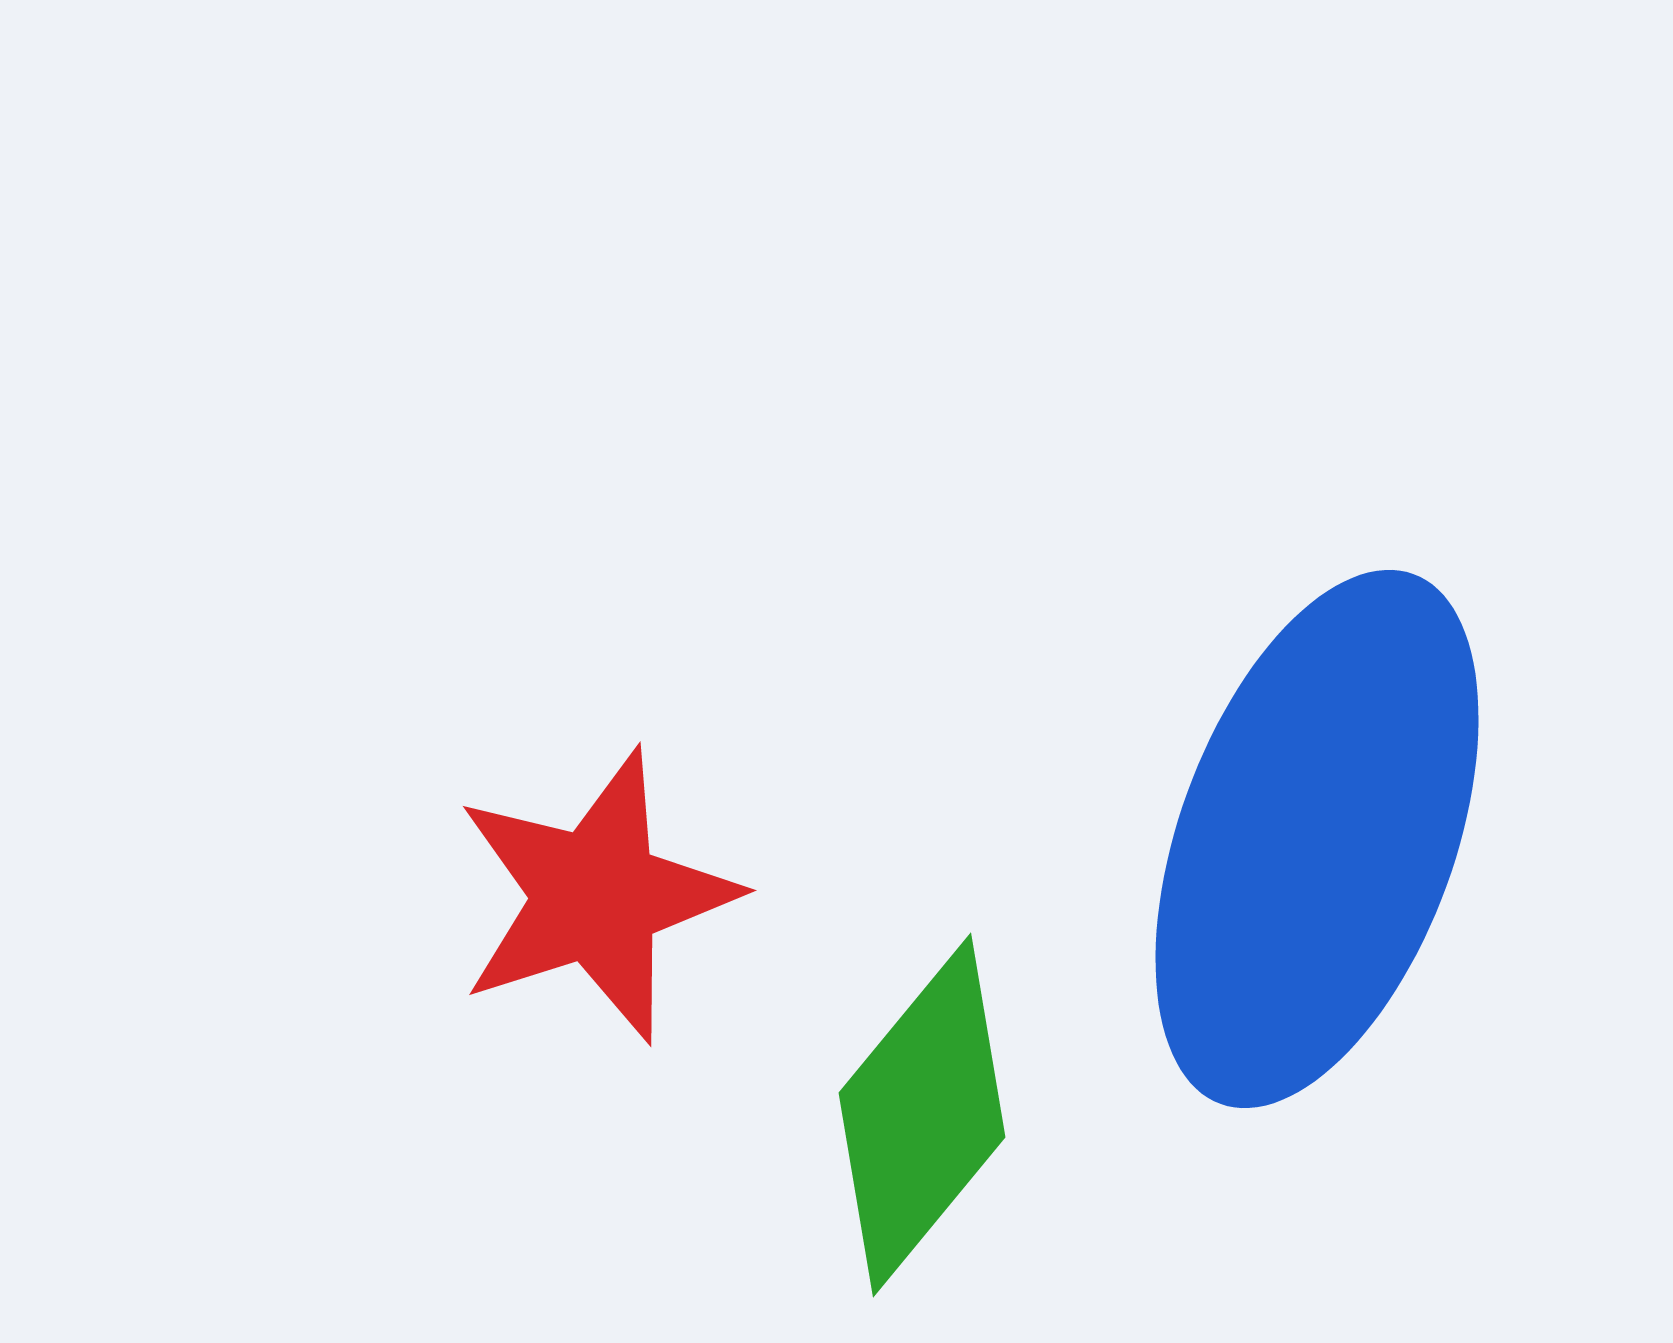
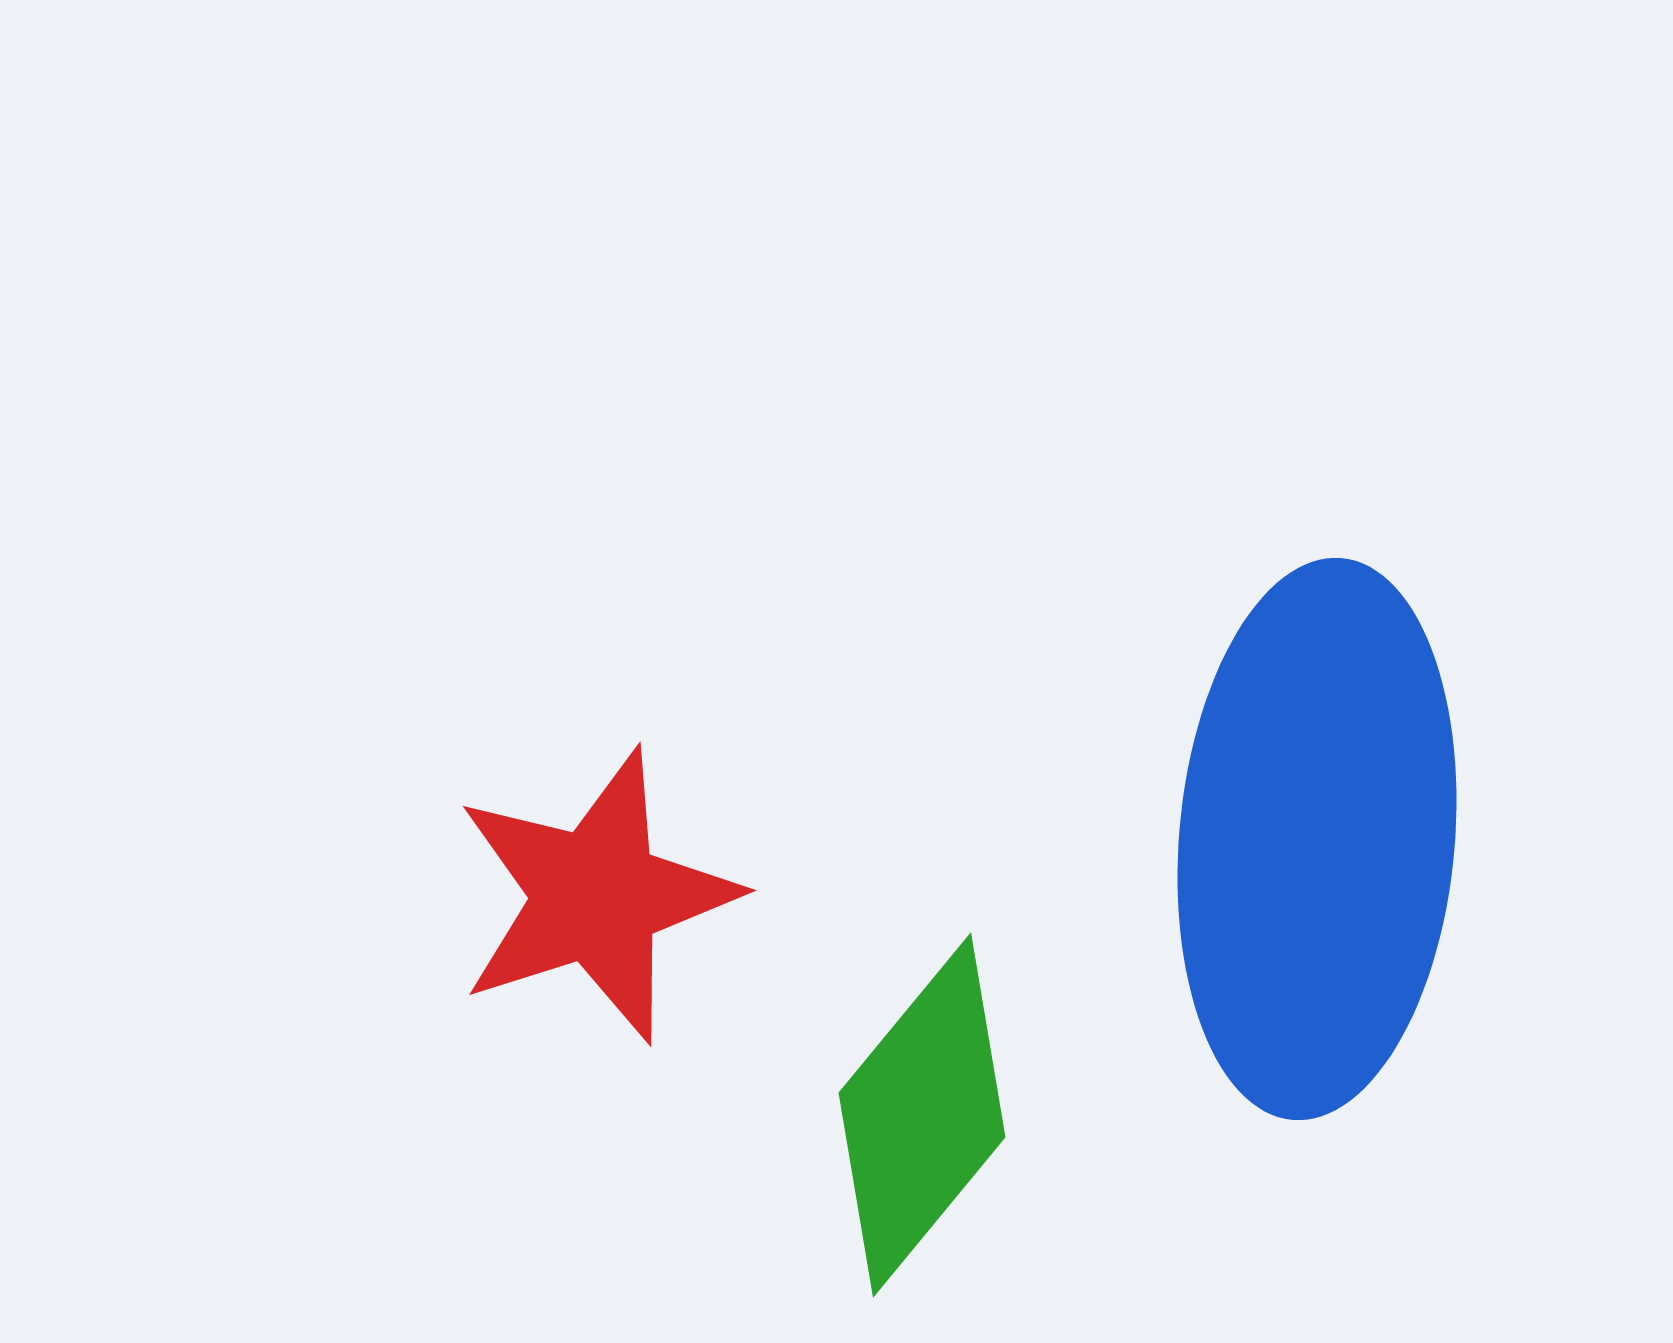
blue ellipse: rotated 15 degrees counterclockwise
